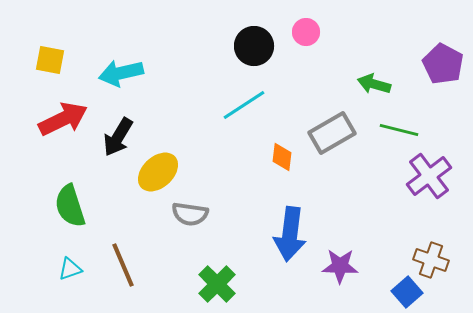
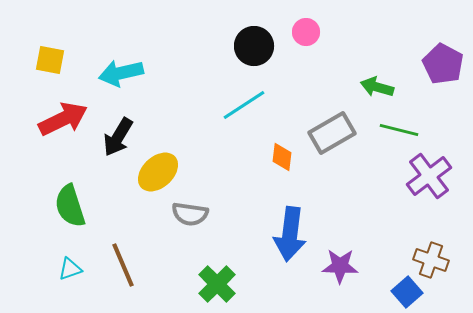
green arrow: moved 3 px right, 3 px down
